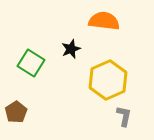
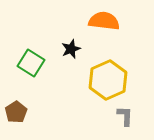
gray L-shape: moved 1 px right; rotated 10 degrees counterclockwise
